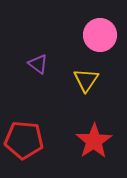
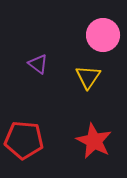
pink circle: moved 3 px right
yellow triangle: moved 2 px right, 3 px up
red star: rotated 12 degrees counterclockwise
